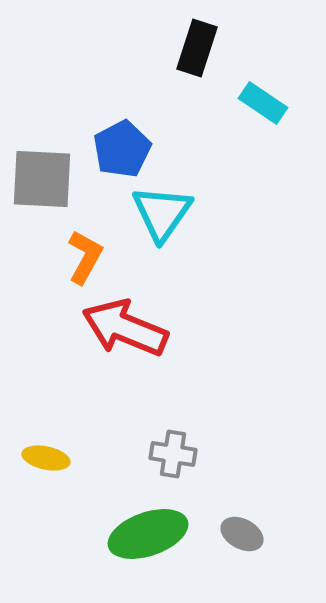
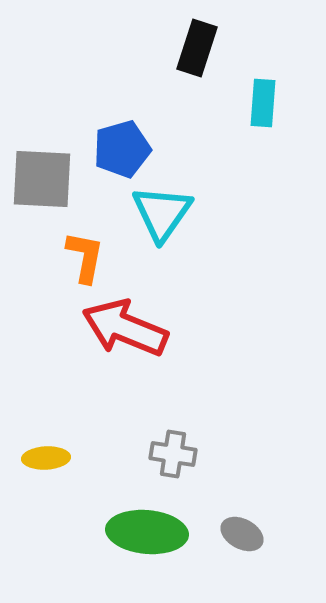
cyan rectangle: rotated 60 degrees clockwise
blue pentagon: rotated 12 degrees clockwise
orange L-shape: rotated 18 degrees counterclockwise
yellow ellipse: rotated 15 degrees counterclockwise
green ellipse: moved 1 px left, 2 px up; rotated 24 degrees clockwise
